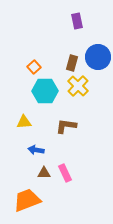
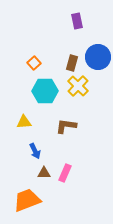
orange square: moved 4 px up
blue arrow: moved 1 px left, 1 px down; rotated 126 degrees counterclockwise
pink rectangle: rotated 48 degrees clockwise
